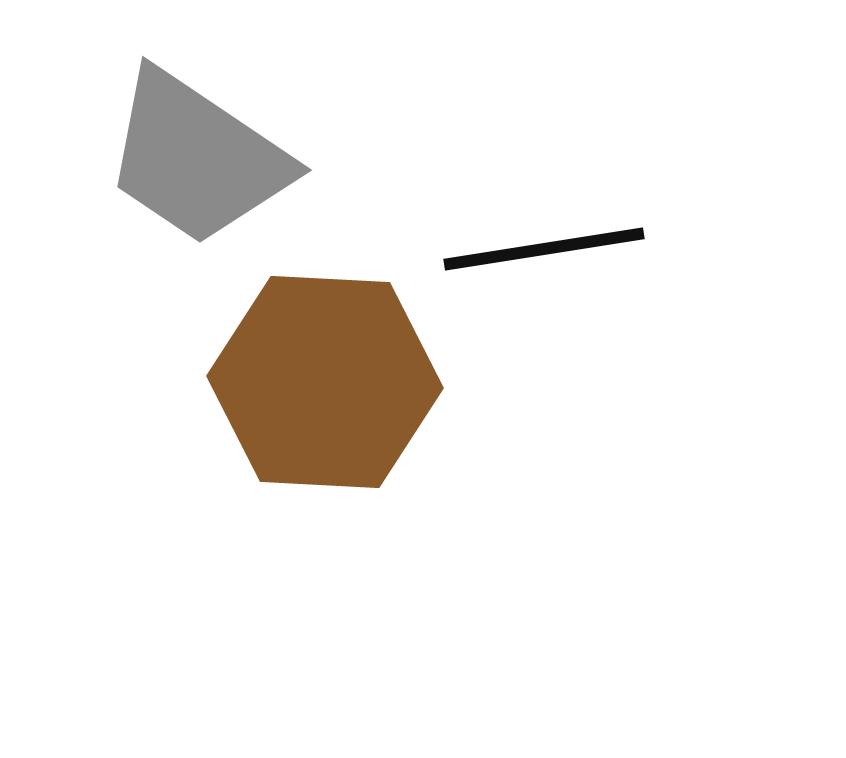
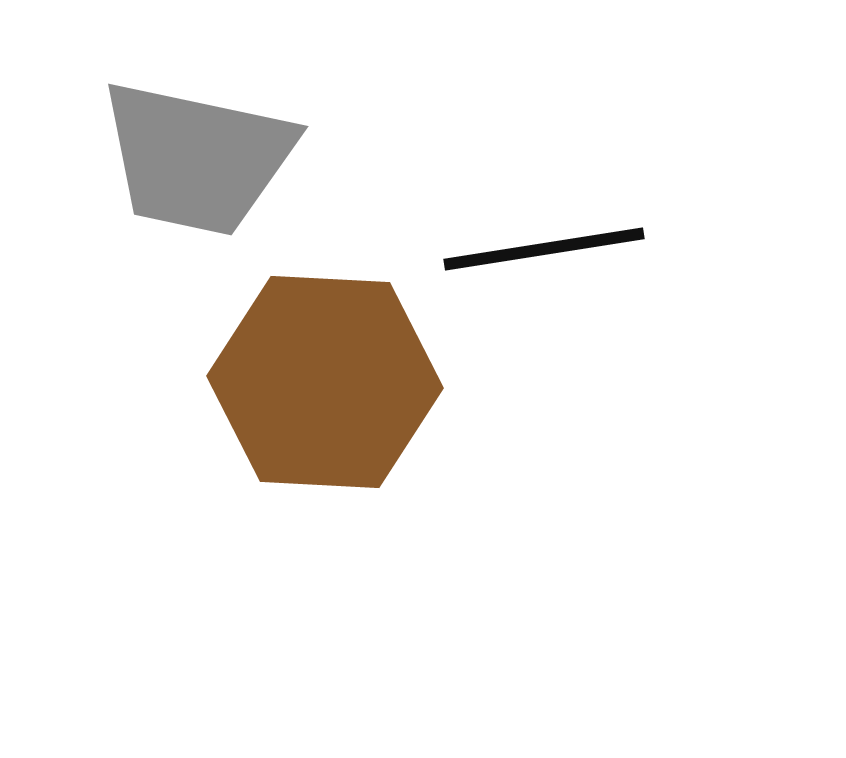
gray trapezoid: rotated 22 degrees counterclockwise
